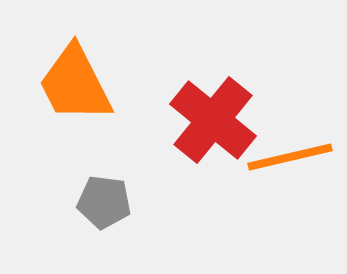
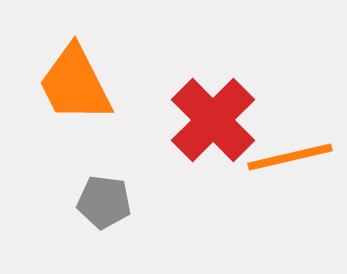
red cross: rotated 6 degrees clockwise
